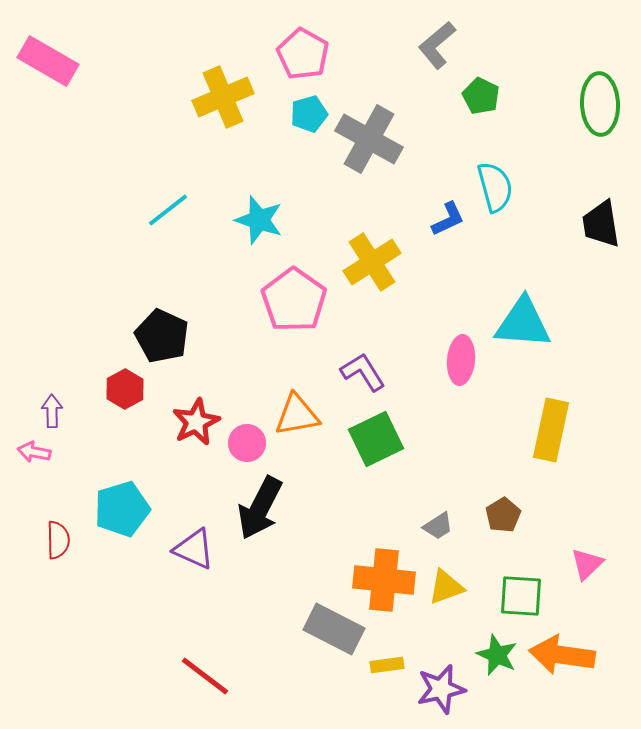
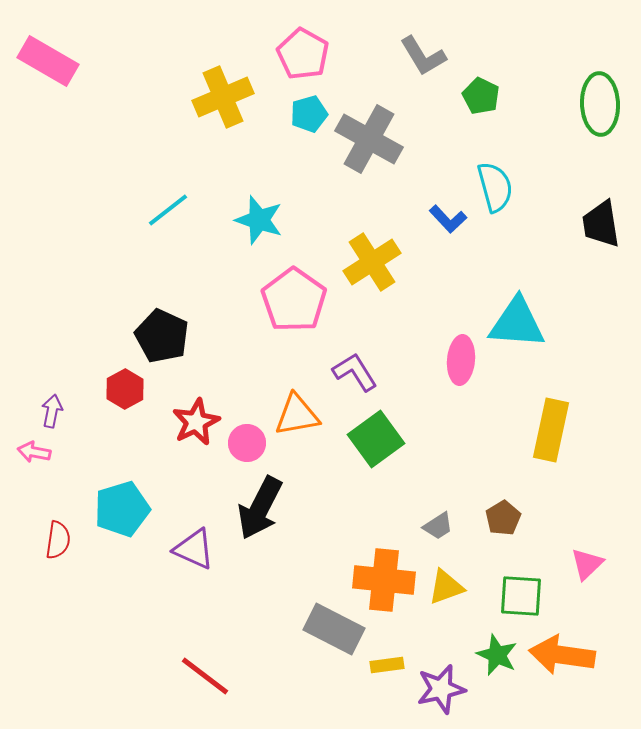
gray L-shape at (437, 45): moved 14 px left, 11 px down; rotated 81 degrees counterclockwise
blue L-shape at (448, 219): rotated 72 degrees clockwise
cyan triangle at (523, 323): moved 6 px left
purple L-shape at (363, 372): moved 8 px left
purple arrow at (52, 411): rotated 12 degrees clockwise
green square at (376, 439): rotated 10 degrees counterclockwise
brown pentagon at (503, 515): moved 3 px down
red semicircle at (58, 540): rotated 9 degrees clockwise
